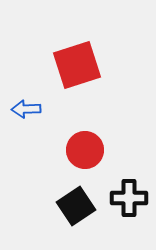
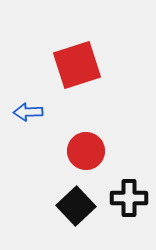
blue arrow: moved 2 px right, 3 px down
red circle: moved 1 px right, 1 px down
black square: rotated 9 degrees counterclockwise
